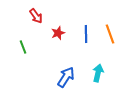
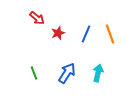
red arrow: moved 1 px right, 2 px down; rotated 14 degrees counterclockwise
blue line: rotated 24 degrees clockwise
green line: moved 11 px right, 26 px down
blue arrow: moved 1 px right, 4 px up
